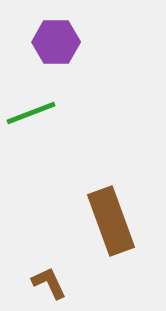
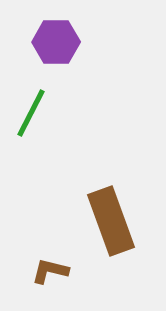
green line: rotated 42 degrees counterclockwise
brown L-shape: moved 1 px right, 12 px up; rotated 51 degrees counterclockwise
